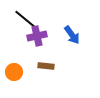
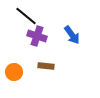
black line: moved 1 px right, 3 px up
purple cross: rotated 30 degrees clockwise
